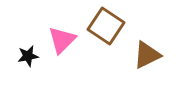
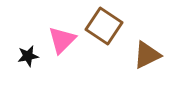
brown square: moved 2 px left
